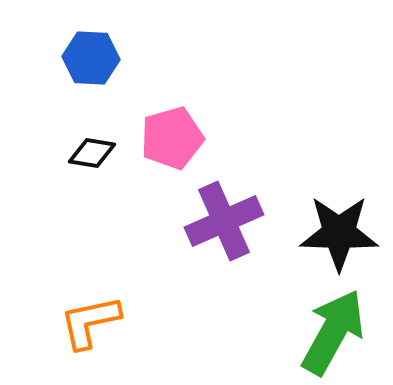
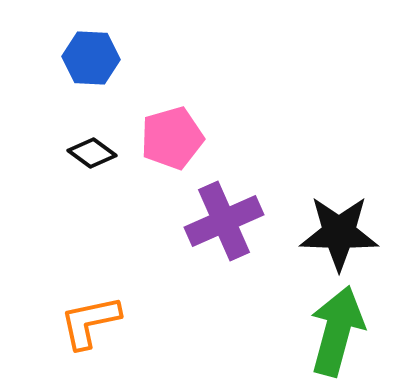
black diamond: rotated 27 degrees clockwise
green arrow: moved 4 px right, 1 px up; rotated 14 degrees counterclockwise
